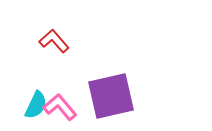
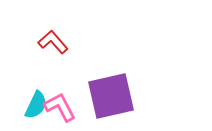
red L-shape: moved 1 px left, 1 px down
pink L-shape: rotated 12 degrees clockwise
